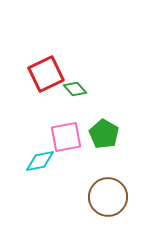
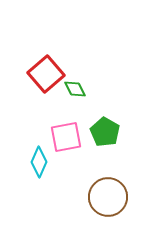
red square: rotated 15 degrees counterclockwise
green diamond: rotated 15 degrees clockwise
green pentagon: moved 1 px right, 2 px up
cyan diamond: moved 1 px left, 1 px down; rotated 56 degrees counterclockwise
